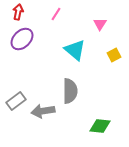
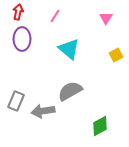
pink line: moved 1 px left, 2 px down
pink triangle: moved 6 px right, 6 px up
purple ellipse: rotated 45 degrees counterclockwise
cyan triangle: moved 6 px left, 1 px up
yellow square: moved 2 px right
gray semicircle: rotated 120 degrees counterclockwise
gray rectangle: rotated 30 degrees counterclockwise
green diamond: rotated 35 degrees counterclockwise
